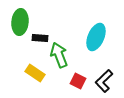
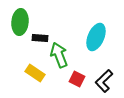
red square: moved 1 px left, 2 px up
